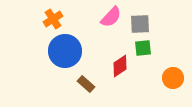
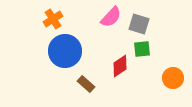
gray square: moved 1 px left; rotated 20 degrees clockwise
green square: moved 1 px left, 1 px down
